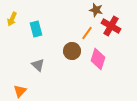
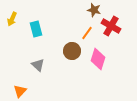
brown star: moved 2 px left
